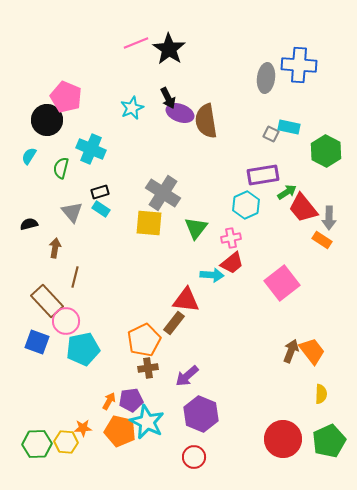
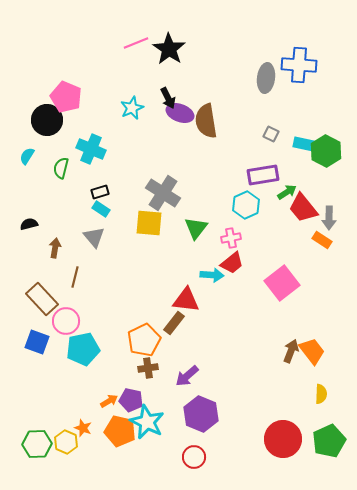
cyan rectangle at (289, 127): moved 15 px right, 17 px down
cyan semicircle at (29, 156): moved 2 px left
gray triangle at (72, 212): moved 22 px right, 25 px down
brown rectangle at (47, 301): moved 5 px left, 2 px up
purple pentagon at (131, 400): rotated 20 degrees clockwise
orange arrow at (109, 401): rotated 30 degrees clockwise
orange star at (83, 428): rotated 24 degrees clockwise
yellow hexagon at (66, 442): rotated 20 degrees clockwise
